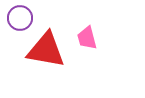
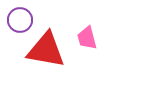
purple circle: moved 2 px down
